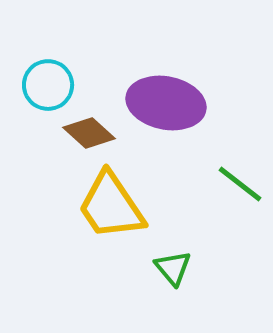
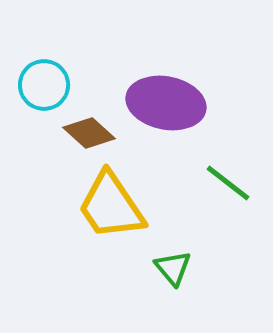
cyan circle: moved 4 px left
green line: moved 12 px left, 1 px up
